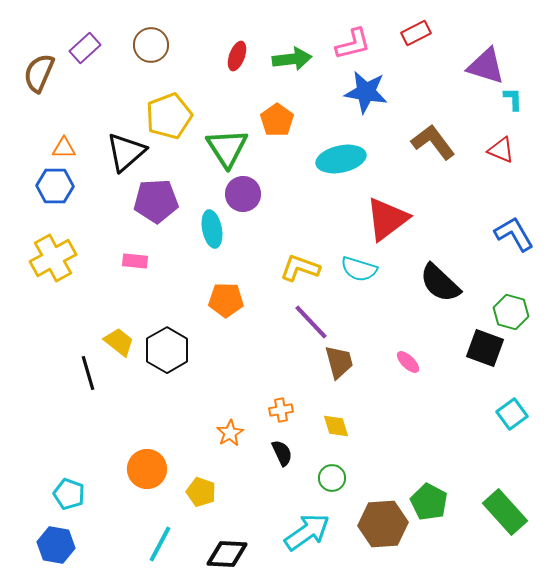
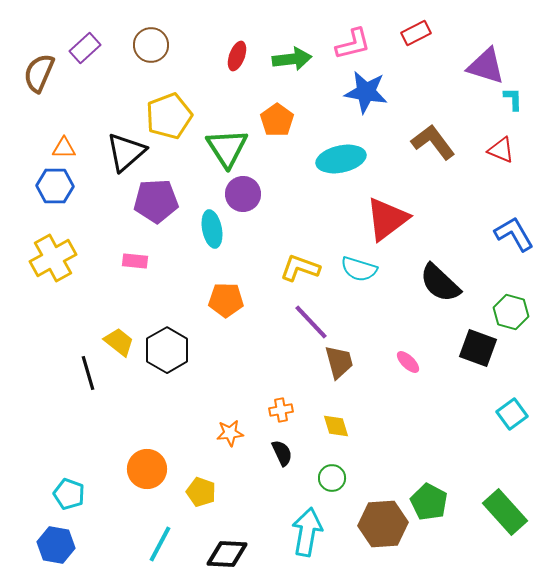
black square at (485, 348): moved 7 px left
orange star at (230, 433): rotated 24 degrees clockwise
cyan arrow at (307, 532): rotated 45 degrees counterclockwise
